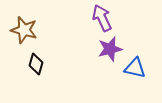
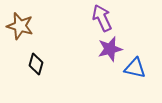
brown star: moved 4 px left, 4 px up
